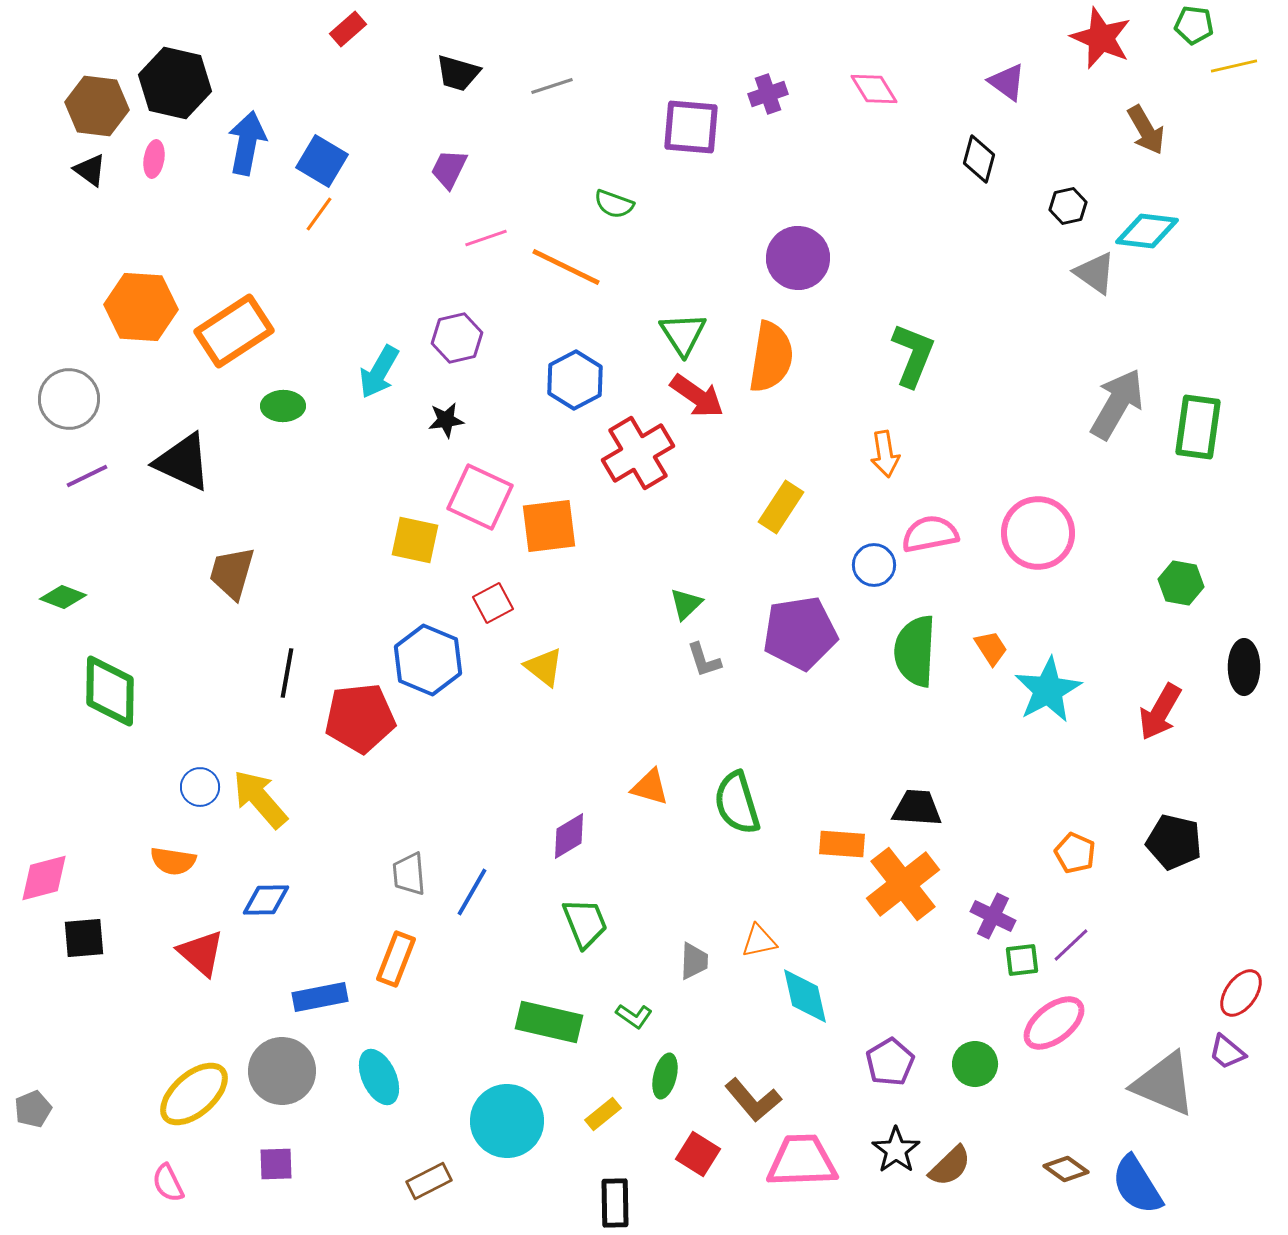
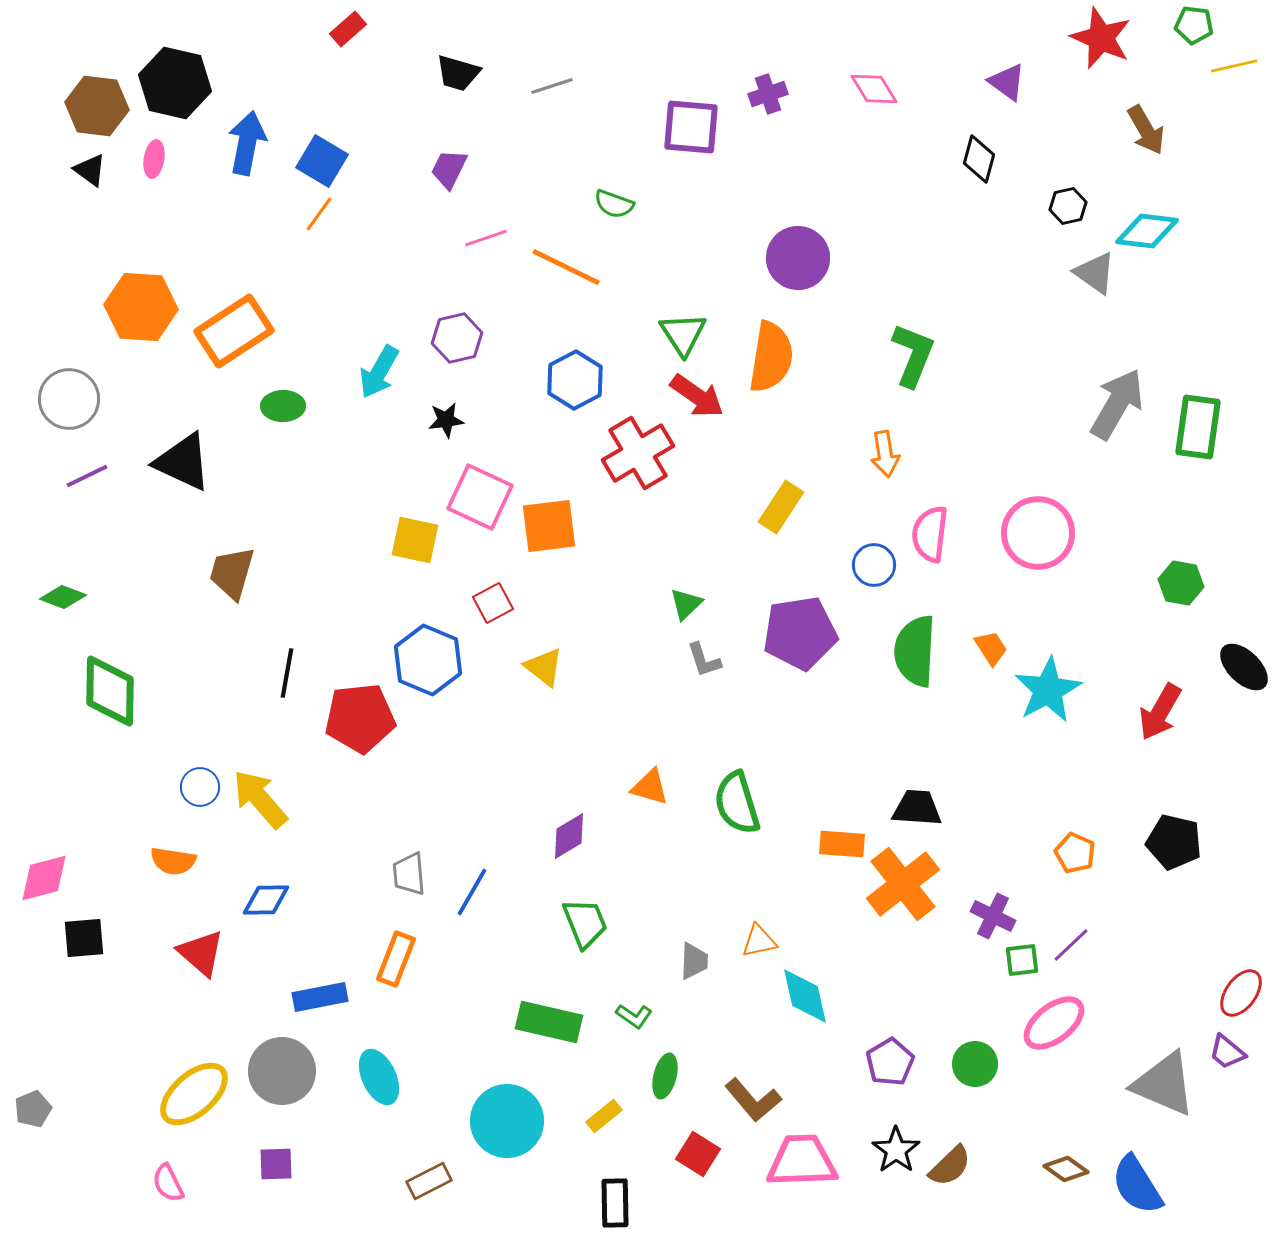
pink semicircle at (930, 534): rotated 72 degrees counterclockwise
black ellipse at (1244, 667): rotated 46 degrees counterclockwise
yellow rectangle at (603, 1114): moved 1 px right, 2 px down
